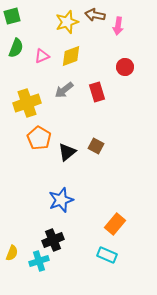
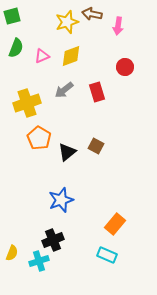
brown arrow: moved 3 px left, 1 px up
